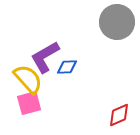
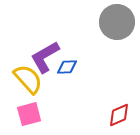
pink square: moved 11 px down
